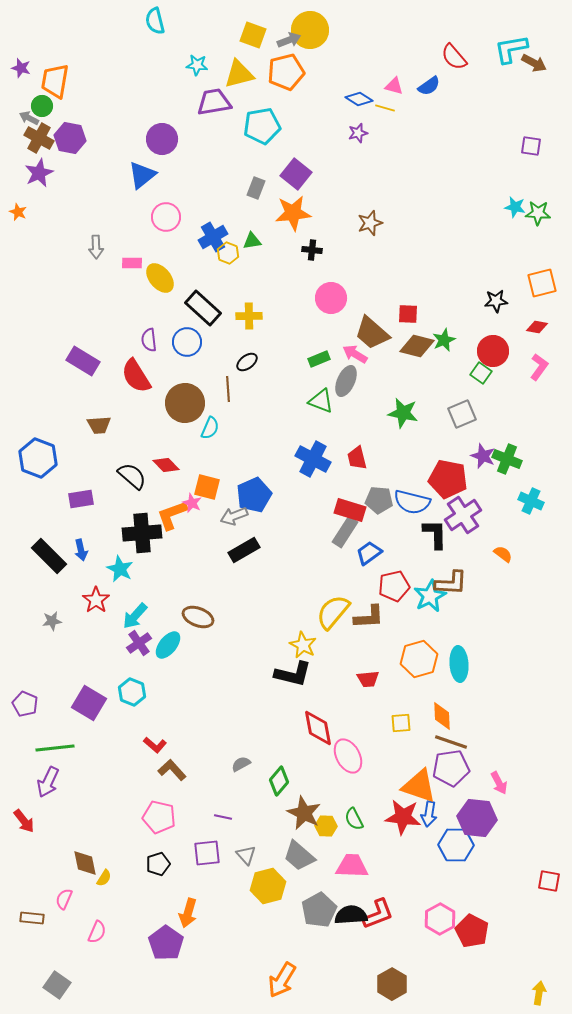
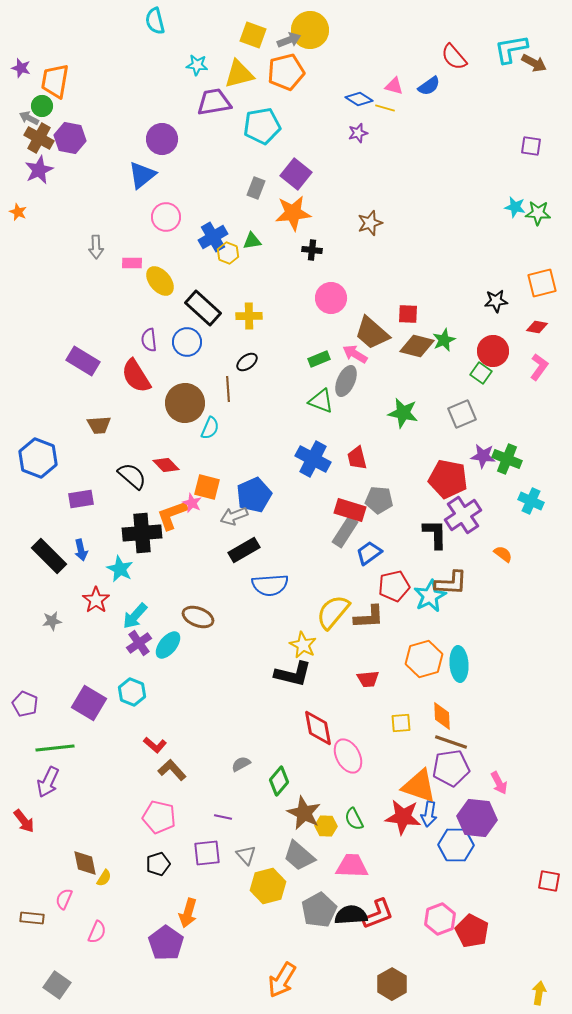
purple star at (39, 173): moved 3 px up
yellow ellipse at (160, 278): moved 3 px down
purple star at (483, 456): rotated 15 degrees counterclockwise
blue semicircle at (412, 502): moved 142 px left, 83 px down; rotated 18 degrees counterclockwise
orange hexagon at (419, 659): moved 5 px right
pink hexagon at (440, 919): rotated 8 degrees clockwise
